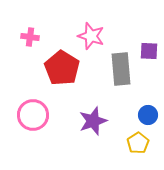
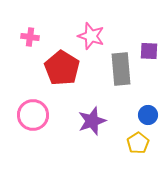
purple star: moved 1 px left
